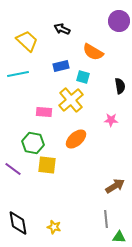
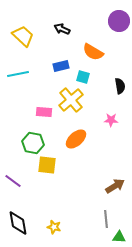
yellow trapezoid: moved 4 px left, 5 px up
purple line: moved 12 px down
